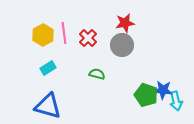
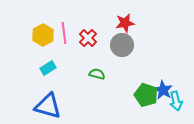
blue star: rotated 24 degrees clockwise
